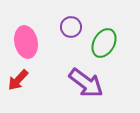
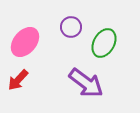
pink ellipse: moved 1 px left; rotated 52 degrees clockwise
